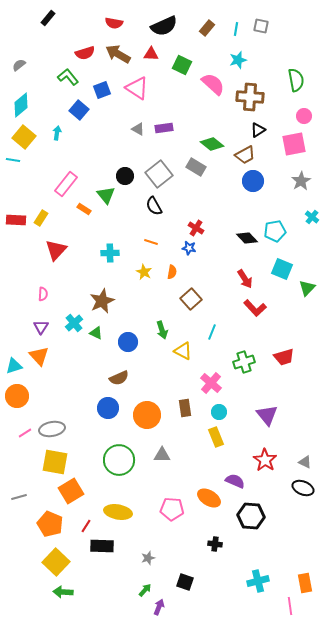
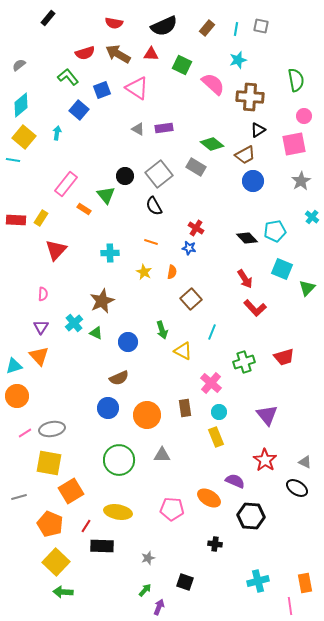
yellow square at (55, 462): moved 6 px left, 1 px down
black ellipse at (303, 488): moved 6 px left; rotated 10 degrees clockwise
